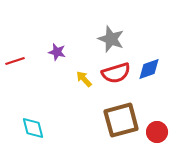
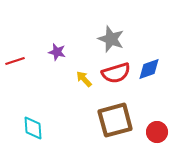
brown square: moved 6 px left
cyan diamond: rotated 10 degrees clockwise
